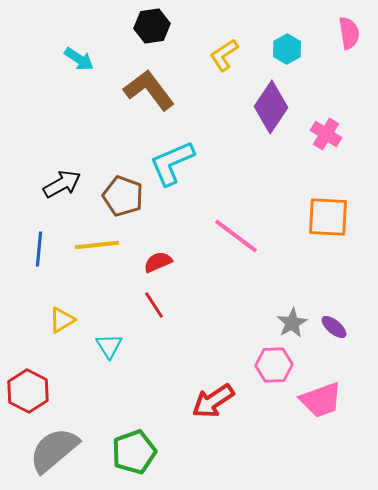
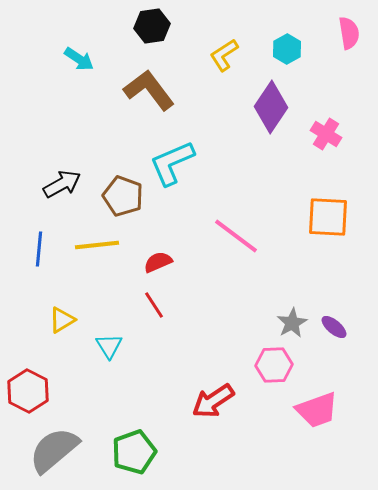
pink trapezoid: moved 4 px left, 10 px down
